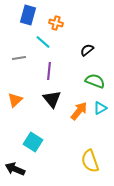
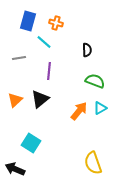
blue rectangle: moved 6 px down
cyan line: moved 1 px right
black semicircle: rotated 128 degrees clockwise
black triangle: moved 12 px left; rotated 30 degrees clockwise
cyan square: moved 2 px left, 1 px down
yellow semicircle: moved 3 px right, 2 px down
